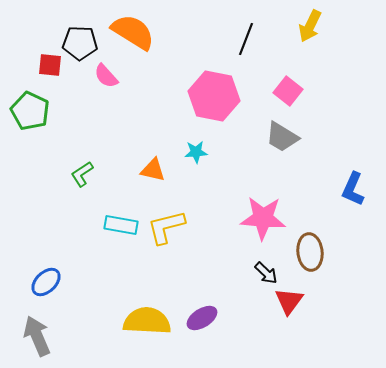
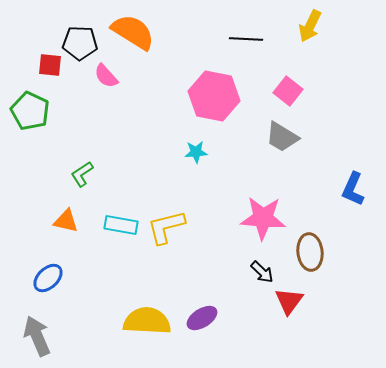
black line: rotated 72 degrees clockwise
orange triangle: moved 87 px left, 51 px down
black arrow: moved 4 px left, 1 px up
blue ellipse: moved 2 px right, 4 px up
